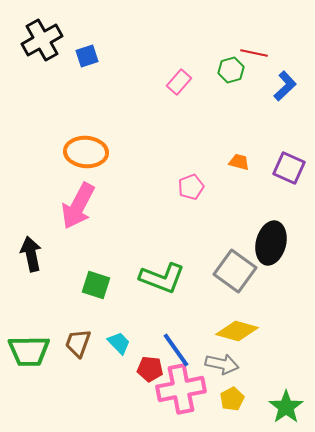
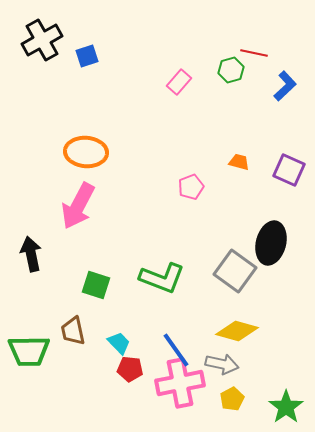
purple square: moved 2 px down
brown trapezoid: moved 5 px left, 12 px up; rotated 32 degrees counterclockwise
red pentagon: moved 20 px left
pink cross: moved 1 px left, 6 px up
